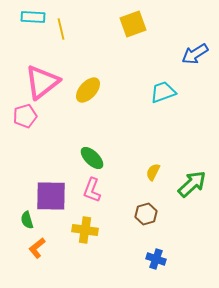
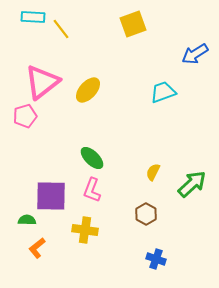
yellow line: rotated 25 degrees counterclockwise
brown hexagon: rotated 15 degrees counterclockwise
green semicircle: rotated 108 degrees clockwise
